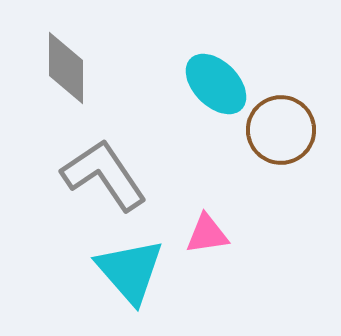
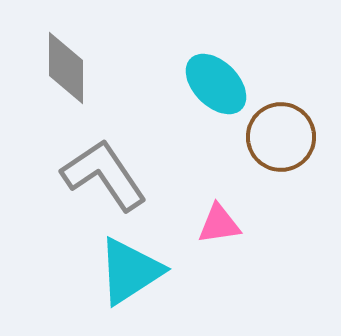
brown circle: moved 7 px down
pink triangle: moved 12 px right, 10 px up
cyan triangle: rotated 38 degrees clockwise
